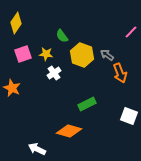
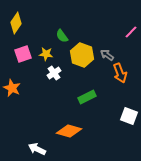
green rectangle: moved 7 px up
